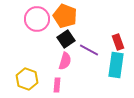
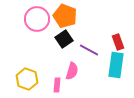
black square: moved 2 px left
pink semicircle: moved 7 px right, 10 px down
